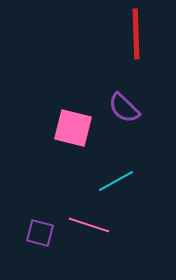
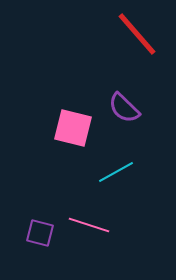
red line: moved 1 px right; rotated 39 degrees counterclockwise
cyan line: moved 9 px up
